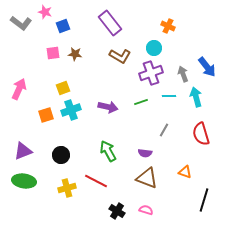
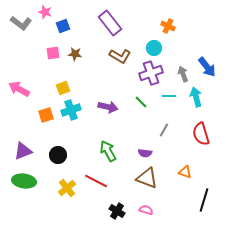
pink arrow: rotated 85 degrees counterclockwise
green line: rotated 64 degrees clockwise
black circle: moved 3 px left
yellow cross: rotated 24 degrees counterclockwise
